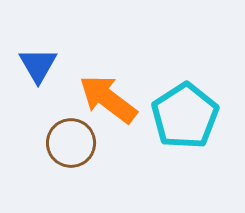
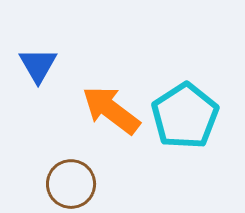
orange arrow: moved 3 px right, 11 px down
brown circle: moved 41 px down
